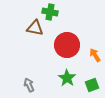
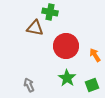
red circle: moved 1 px left, 1 px down
